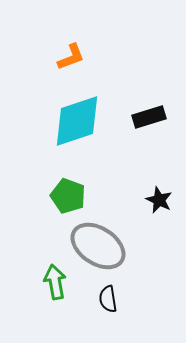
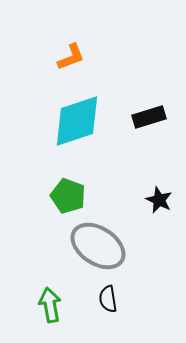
green arrow: moved 5 px left, 23 px down
